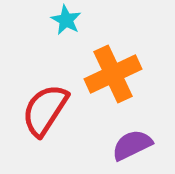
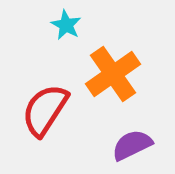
cyan star: moved 5 px down
orange cross: rotated 10 degrees counterclockwise
